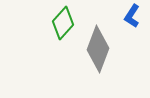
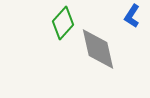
gray diamond: rotated 33 degrees counterclockwise
